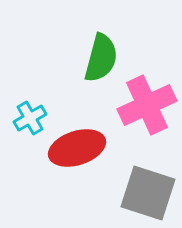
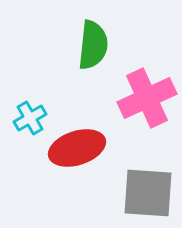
green semicircle: moved 8 px left, 13 px up; rotated 9 degrees counterclockwise
pink cross: moved 7 px up
gray square: rotated 14 degrees counterclockwise
